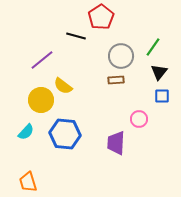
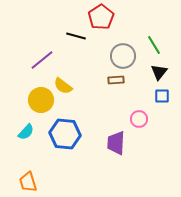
green line: moved 1 px right, 2 px up; rotated 66 degrees counterclockwise
gray circle: moved 2 px right
